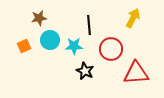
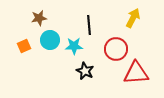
red circle: moved 5 px right
